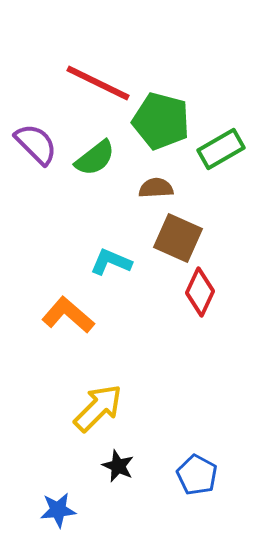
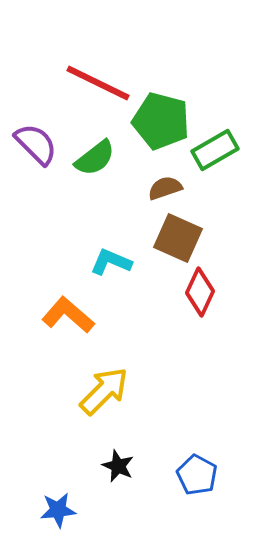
green rectangle: moved 6 px left, 1 px down
brown semicircle: moved 9 px right; rotated 16 degrees counterclockwise
yellow arrow: moved 6 px right, 17 px up
